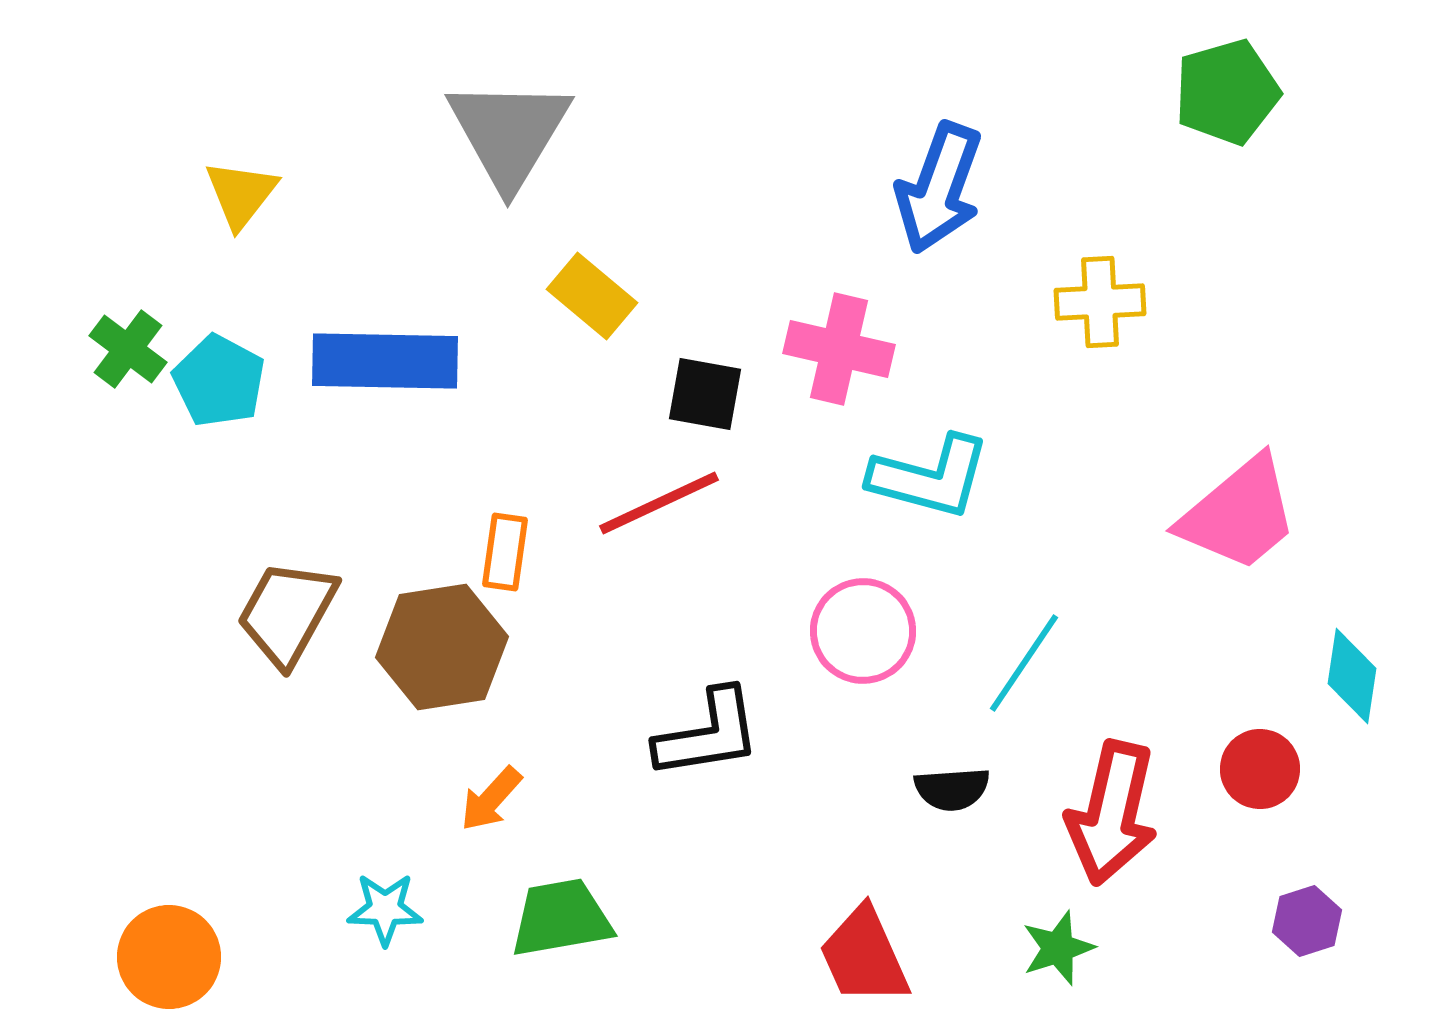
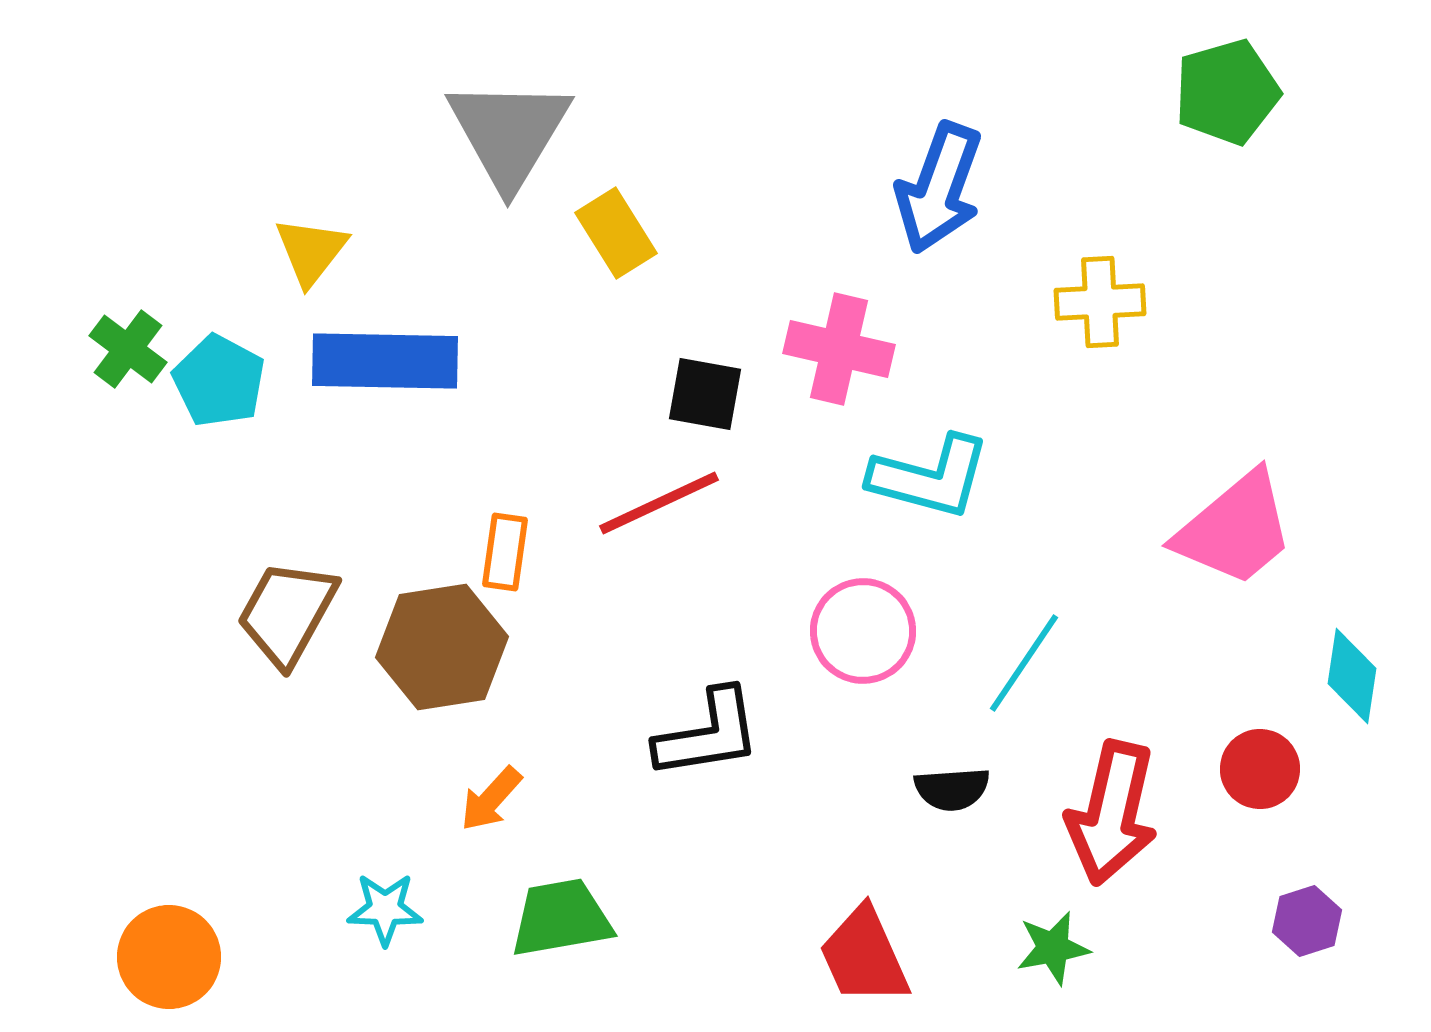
yellow triangle: moved 70 px right, 57 px down
yellow rectangle: moved 24 px right, 63 px up; rotated 18 degrees clockwise
pink trapezoid: moved 4 px left, 15 px down
green star: moved 5 px left; rotated 8 degrees clockwise
